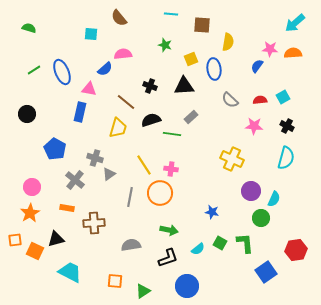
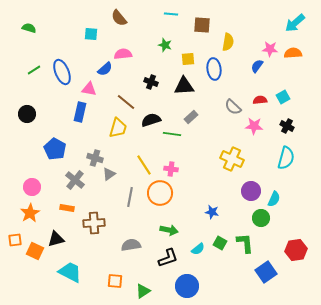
yellow square at (191, 59): moved 3 px left; rotated 16 degrees clockwise
black cross at (150, 86): moved 1 px right, 4 px up
gray semicircle at (230, 100): moved 3 px right, 7 px down
